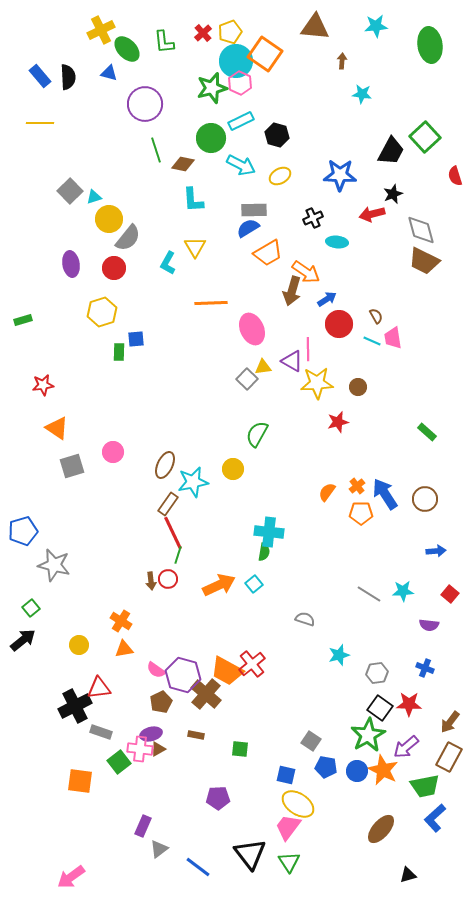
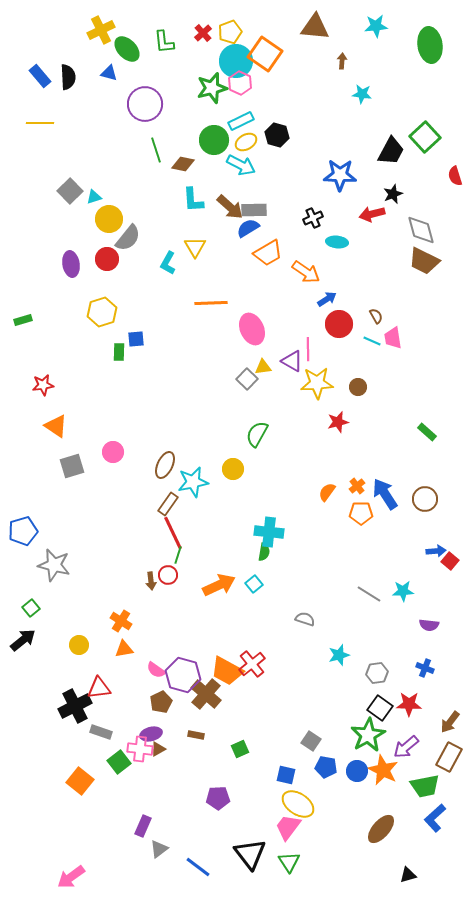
green circle at (211, 138): moved 3 px right, 2 px down
yellow ellipse at (280, 176): moved 34 px left, 34 px up
red circle at (114, 268): moved 7 px left, 9 px up
brown arrow at (292, 291): moved 62 px left, 84 px up; rotated 64 degrees counterclockwise
orange triangle at (57, 428): moved 1 px left, 2 px up
red circle at (168, 579): moved 4 px up
red square at (450, 594): moved 33 px up
green square at (240, 749): rotated 30 degrees counterclockwise
orange square at (80, 781): rotated 32 degrees clockwise
